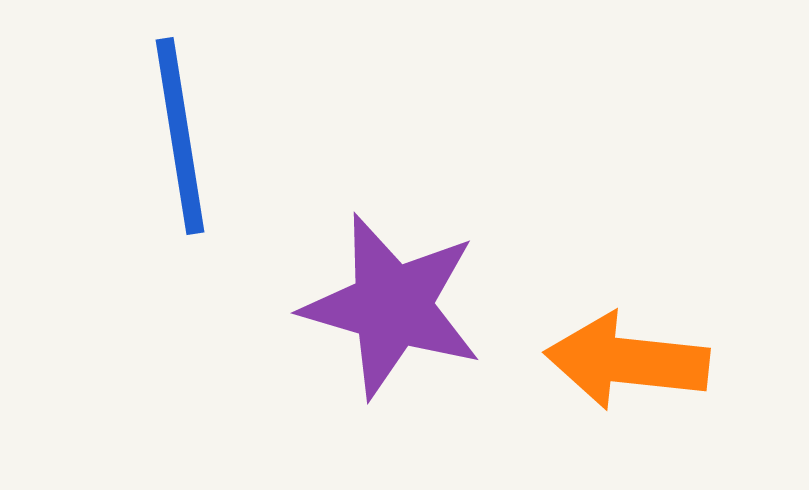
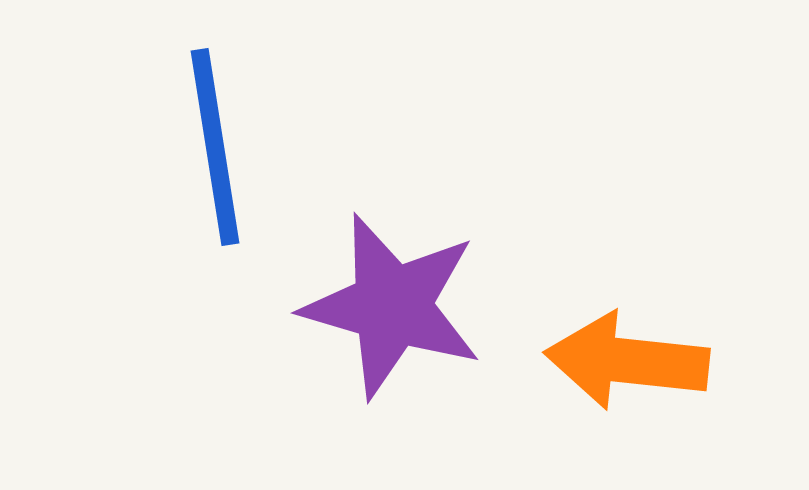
blue line: moved 35 px right, 11 px down
